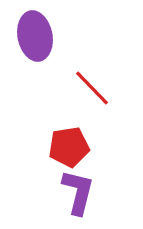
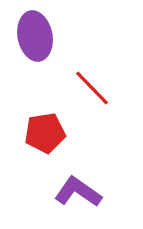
red pentagon: moved 24 px left, 14 px up
purple L-shape: rotated 69 degrees counterclockwise
